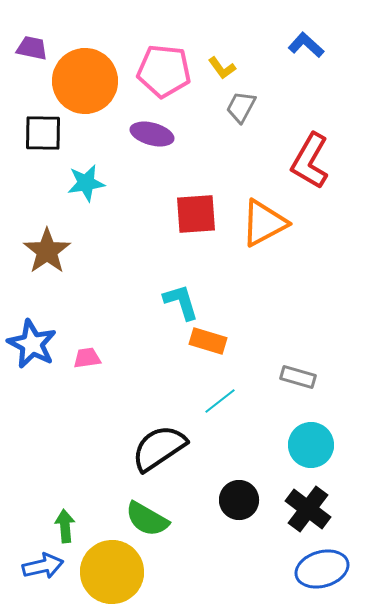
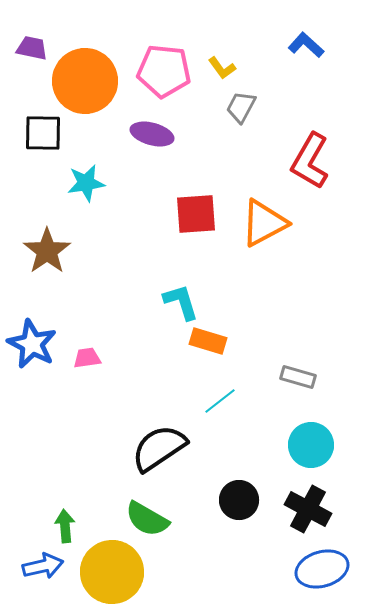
black cross: rotated 9 degrees counterclockwise
